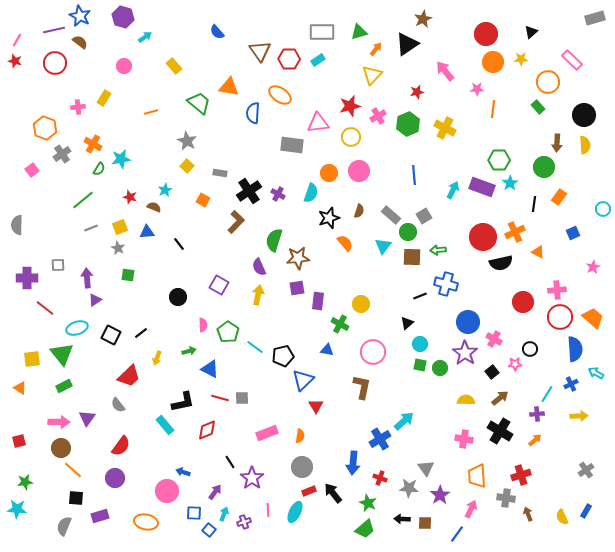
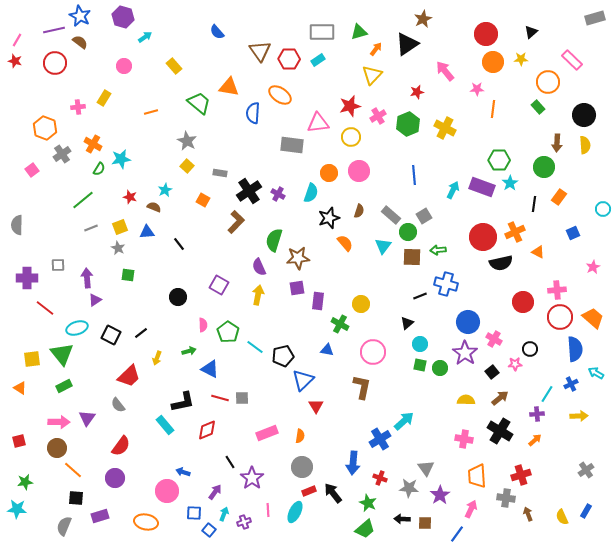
brown circle at (61, 448): moved 4 px left
